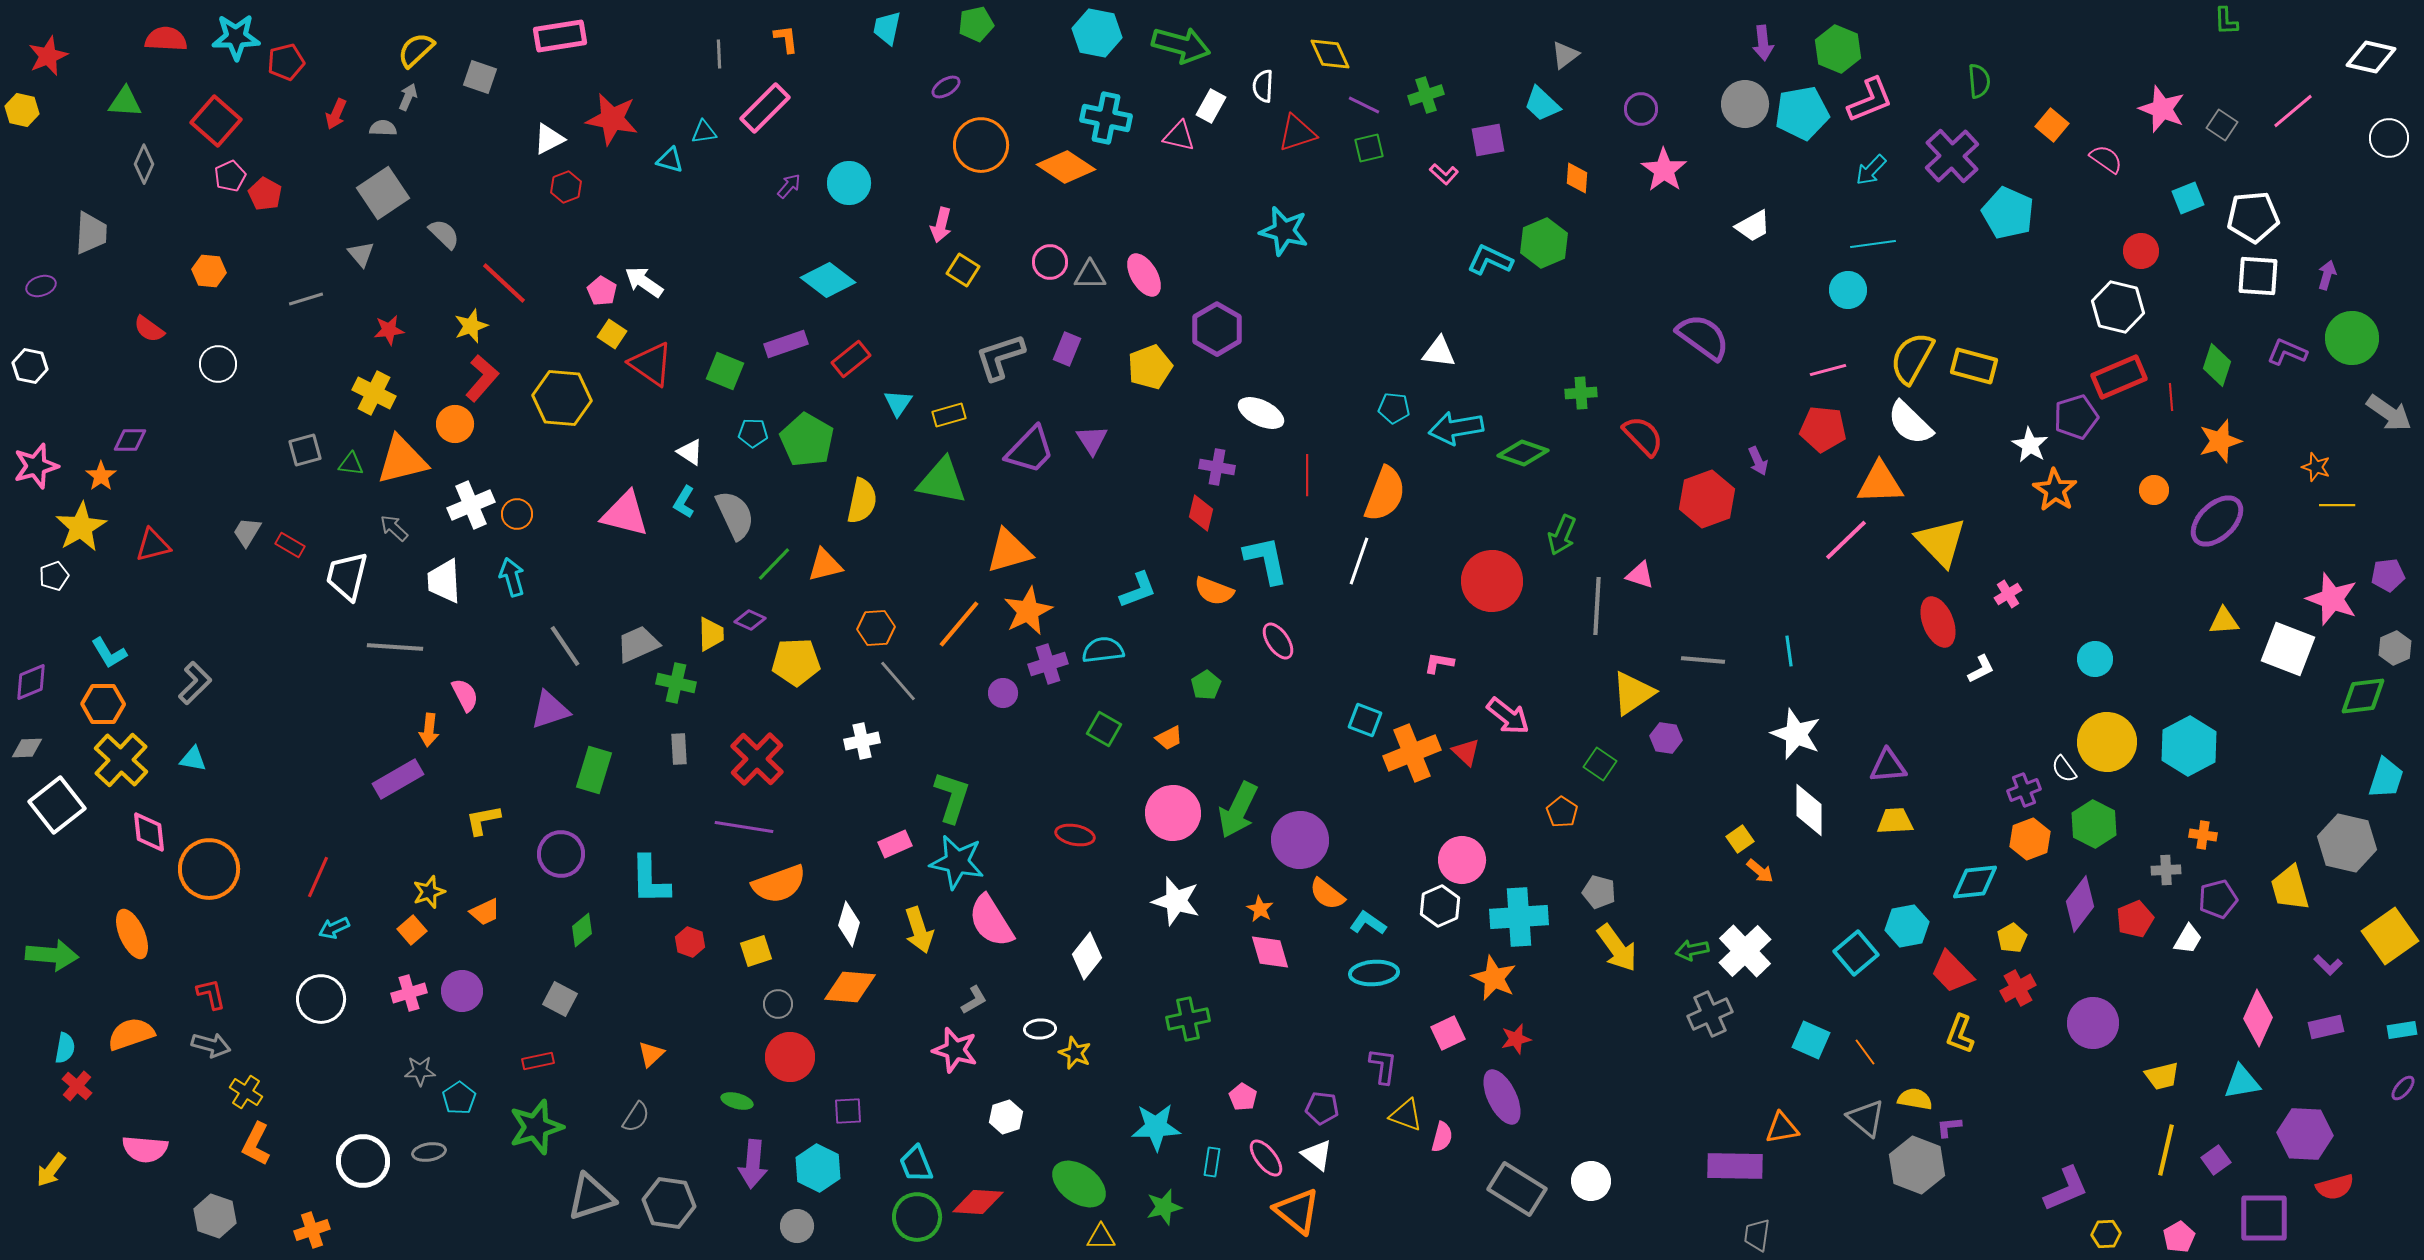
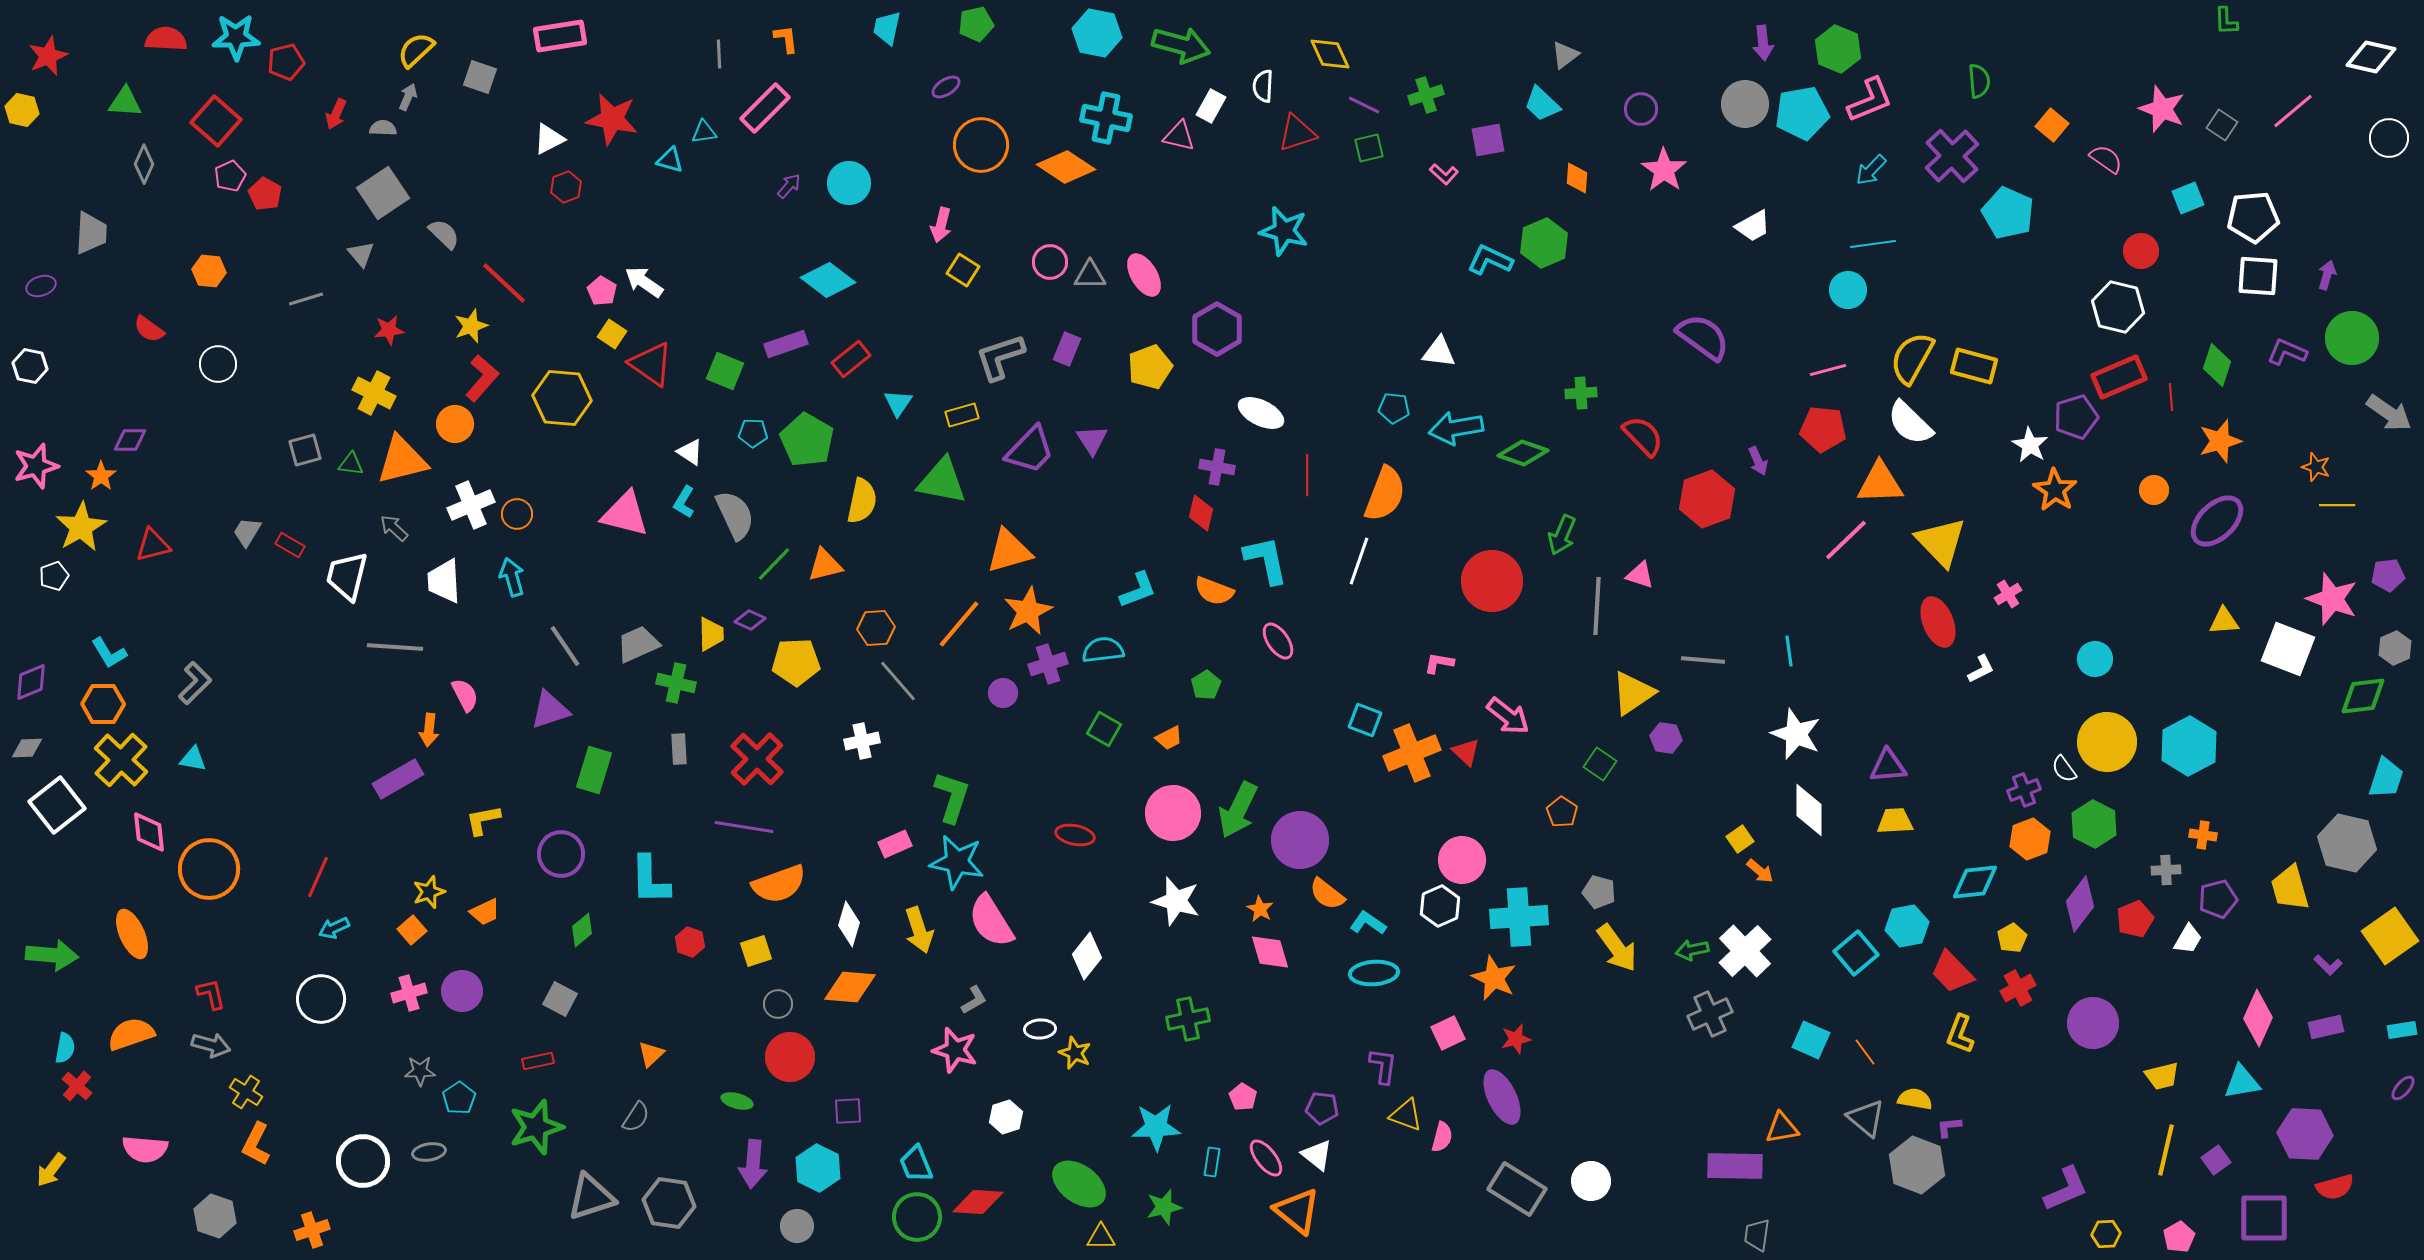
yellow rectangle at (949, 415): moved 13 px right
